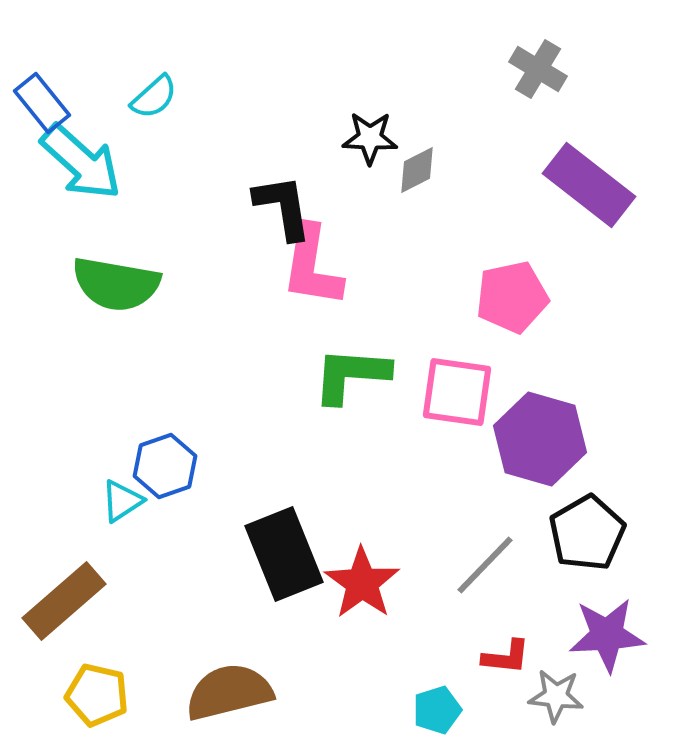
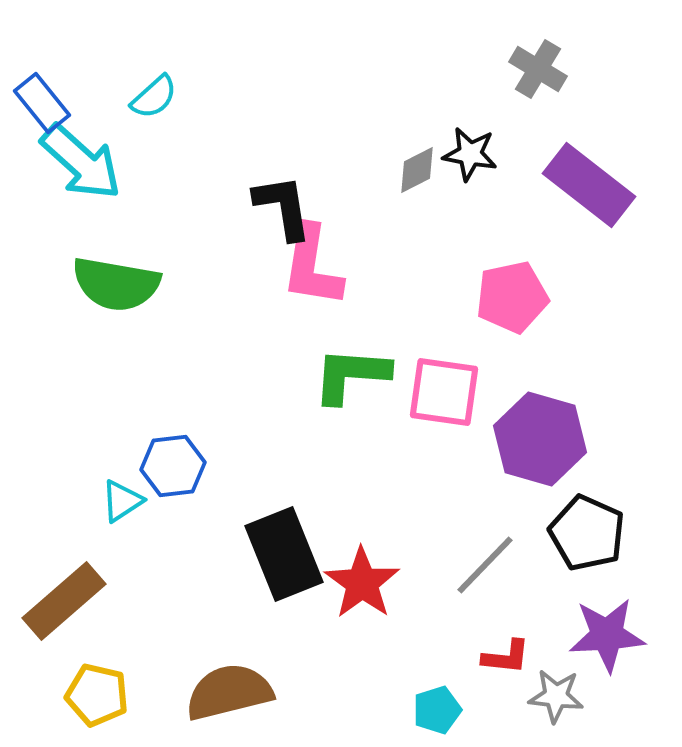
black star: moved 100 px right, 16 px down; rotated 8 degrees clockwise
pink square: moved 13 px left
blue hexagon: moved 8 px right; rotated 12 degrees clockwise
black pentagon: rotated 18 degrees counterclockwise
